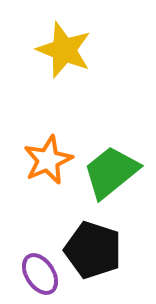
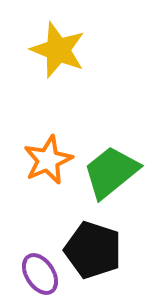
yellow star: moved 6 px left
